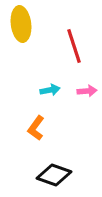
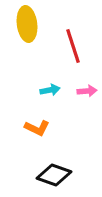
yellow ellipse: moved 6 px right
red line: moved 1 px left
orange L-shape: moved 1 px right; rotated 100 degrees counterclockwise
